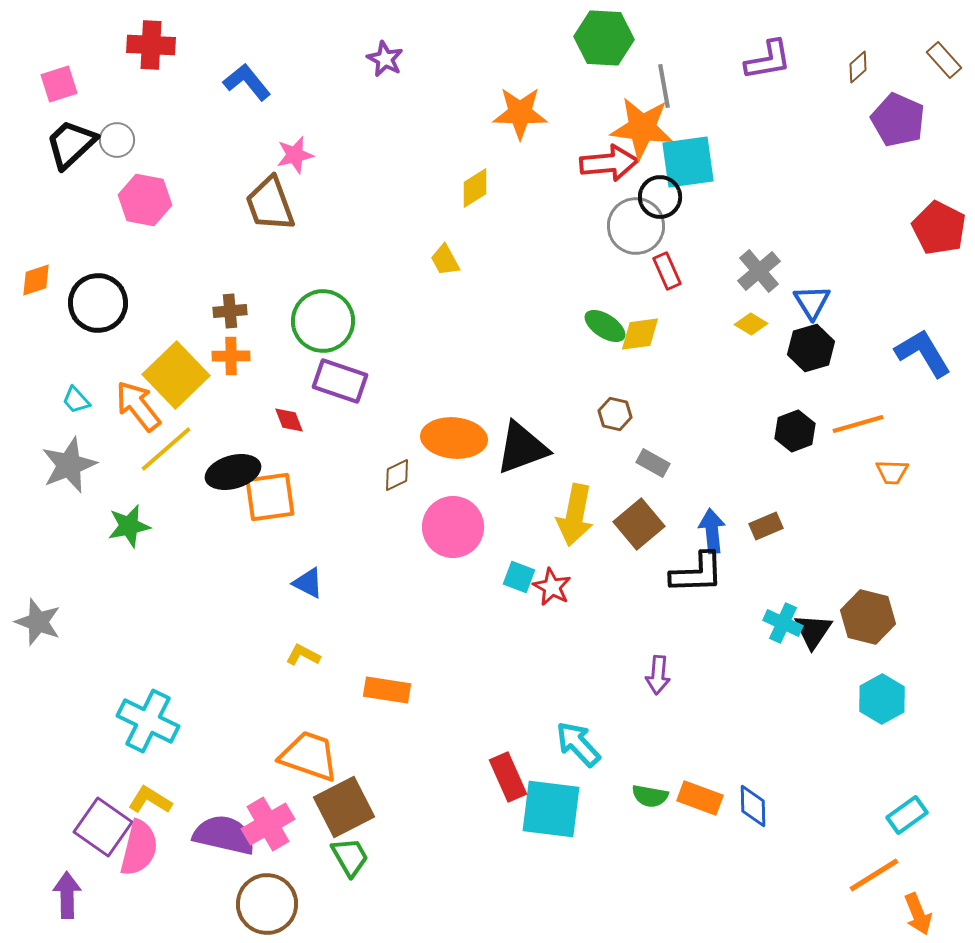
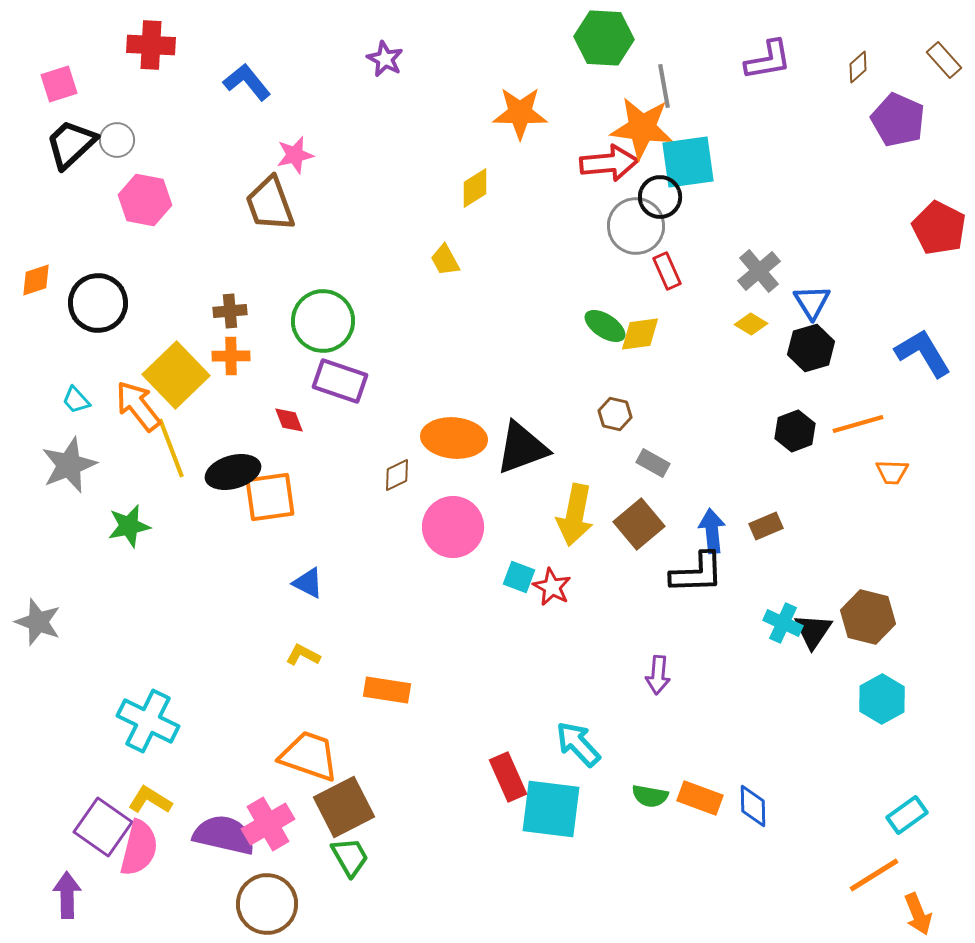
yellow line at (166, 449): moved 5 px right, 1 px up; rotated 70 degrees counterclockwise
